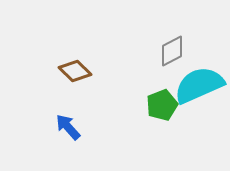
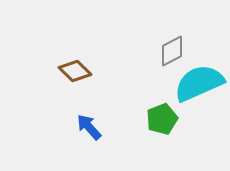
cyan semicircle: moved 2 px up
green pentagon: moved 14 px down
blue arrow: moved 21 px right
